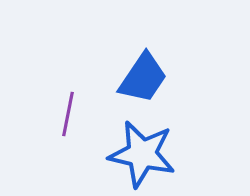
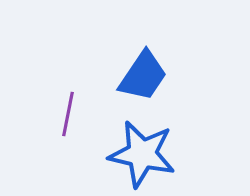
blue trapezoid: moved 2 px up
